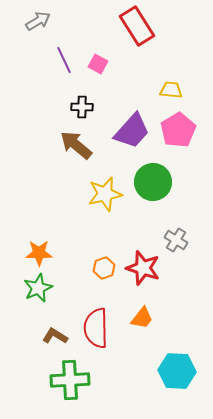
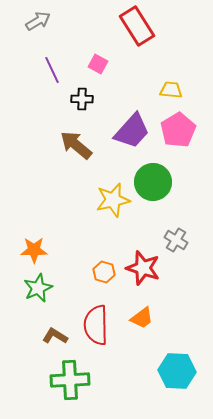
purple line: moved 12 px left, 10 px down
black cross: moved 8 px up
yellow star: moved 8 px right, 6 px down
orange star: moved 5 px left, 3 px up
orange hexagon: moved 4 px down; rotated 25 degrees counterclockwise
orange trapezoid: rotated 15 degrees clockwise
red semicircle: moved 3 px up
